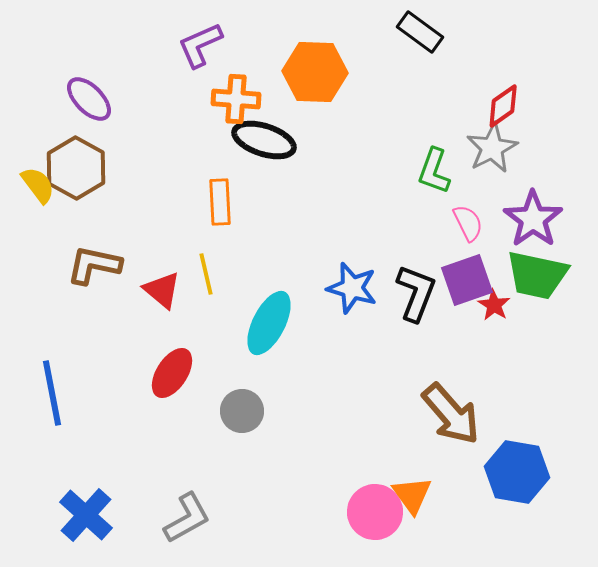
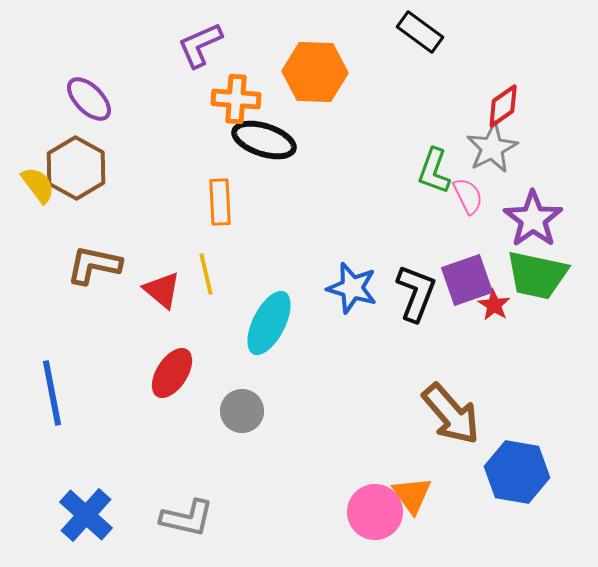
pink semicircle: moved 27 px up
gray L-shape: rotated 42 degrees clockwise
